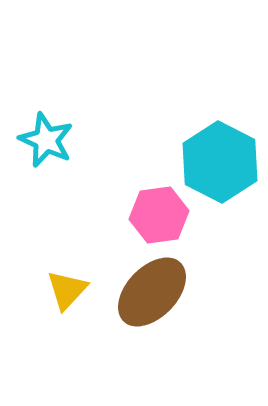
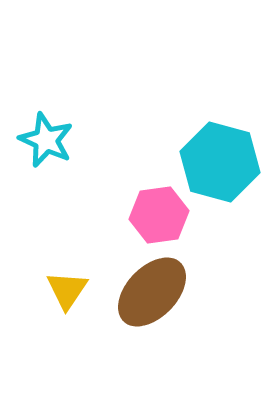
cyan hexagon: rotated 12 degrees counterclockwise
yellow triangle: rotated 9 degrees counterclockwise
